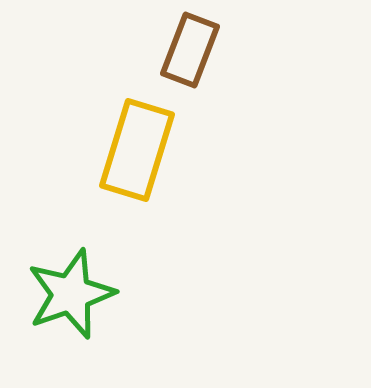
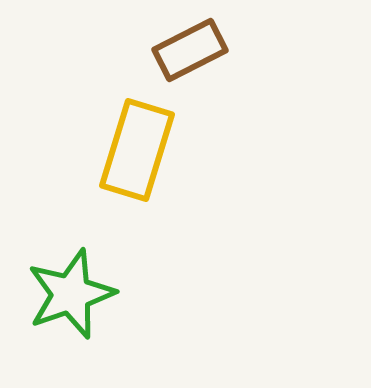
brown rectangle: rotated 42 degrees clockwise
